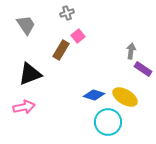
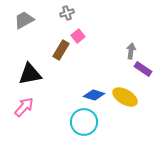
gray trapezoid: moved 2 px left, 5 px up; rotated 85 degrees counterclockwise
black triangle: rotated 10 degrees clockwise
pink arrow: rotated 35 degrees counterclockwise
cyan circle: moved 24 px left
